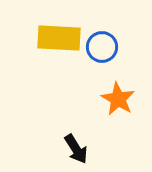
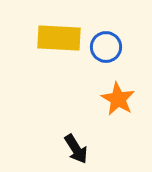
blue circle: moved 4 px right
